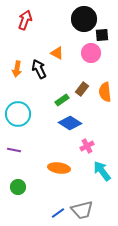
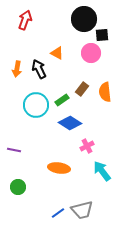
cyan circle: moved 18 px right, 9 px up
